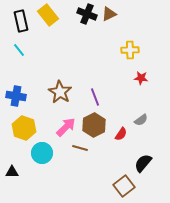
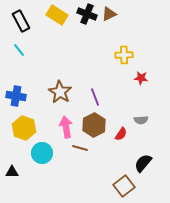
yellow rectangle: moved 9 px right; rotated 20 degrees counterclockwise
black rectangle: rotated 15 degrees counterclockwise
yellow cross: moved 6 px left, 5 px down
gray semicircle: rotated 32 degrees clockwise
pink arrow: rotated 55 degrees counterclockwise
